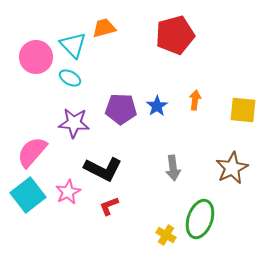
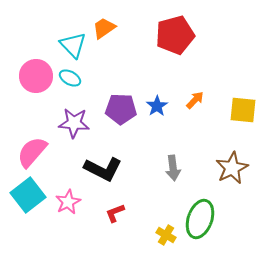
orange trapezoid: rotated 20 degrees counterclockwise
pink circle: moved 19 px down
orange arrow: rotated 36 degrees clockwise
pink star: moved 10 px down
red L-shape: moved 6 px right, 7 px down
